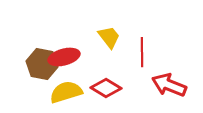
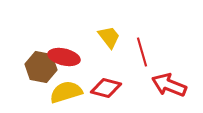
red line: rotated 16 degrees counterclockwise
red ellipse: rotated 28 degrees clockwise
brown hexagon: moved 1 px left, 3 px down
red diamond: rotated 16 degrees counterclockwise
